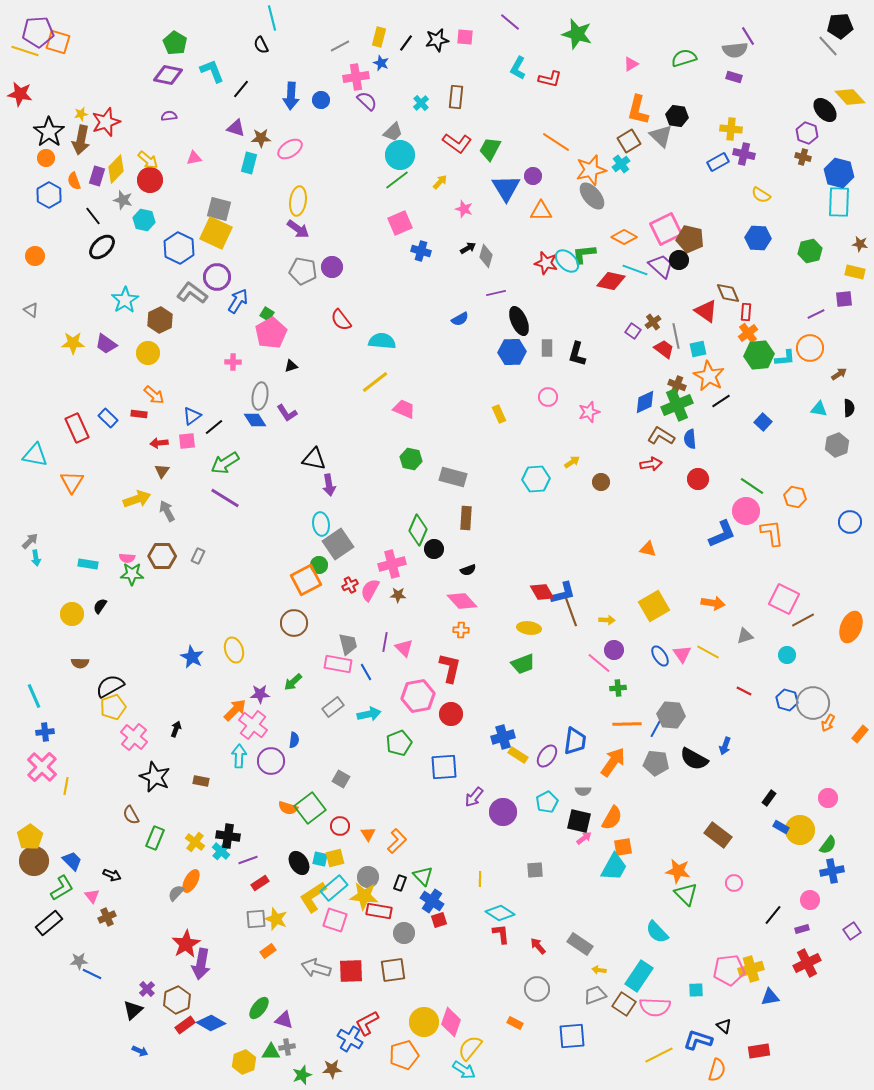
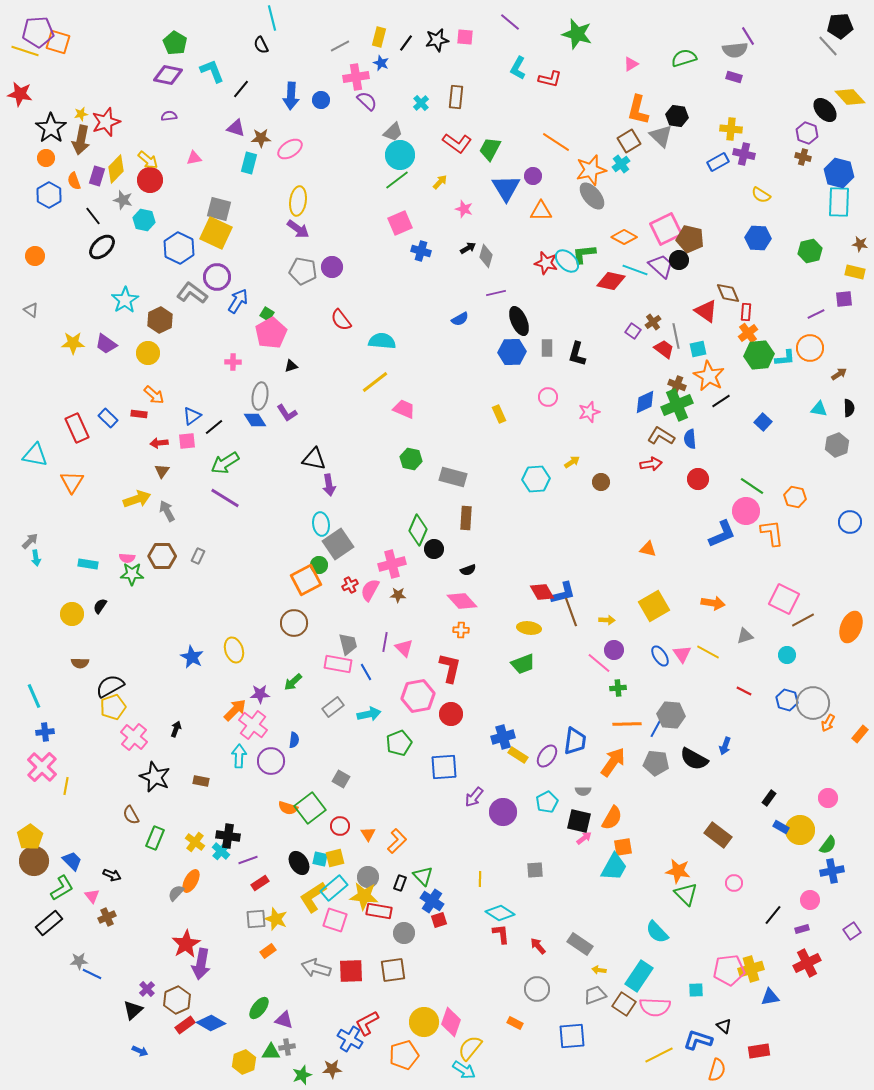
black star at (49, 132): moved 2 px right, 4 px up
